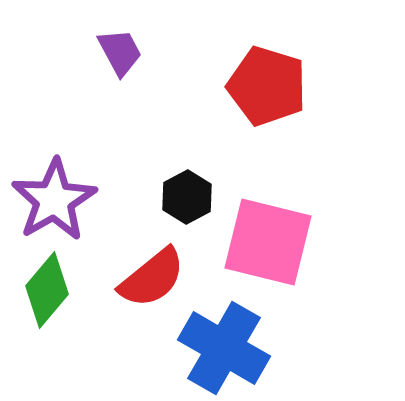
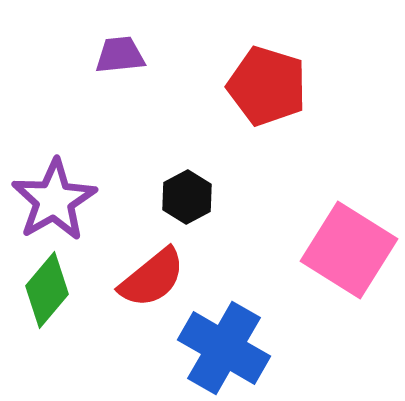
purple trapezoid: moved 3 px down; rotated 68 degrees counterclockwise
pink square: moved 81 px right, 8 px down; rotated 18 degrees clockwise
